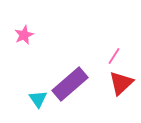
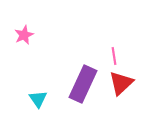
pink line: rotated 42 degrees counterclockwise
purple rectangle: moved 13 px right; rotated 24 degrees counterclockwise
